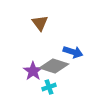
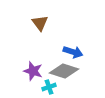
gray diamond: moved 10 px right, 5 px down
purple star: rotated 18 degrees counterclockwise
